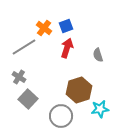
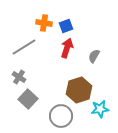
orange cross: moved 5 px up; rotated 28 degrees counterclockwise
gray semicircle: moved 4 px left, 1 px down; rotated 48 degrees clockwise
